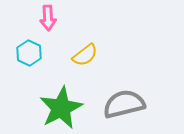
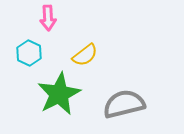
green star: moved 2 px left, 14 px up
